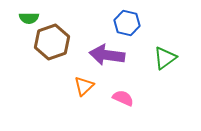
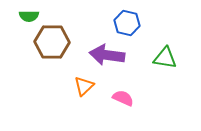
green semicircle: moved 2 px up
brown hexagon: rotated 20 degrees clockwise
green triangle: rotated 45 degrees clockwise
